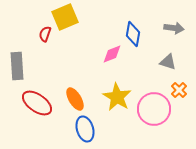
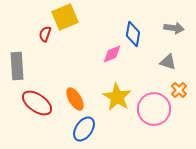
blue ellipse: moved 1 px left; rotated 50 degrees clockwise
